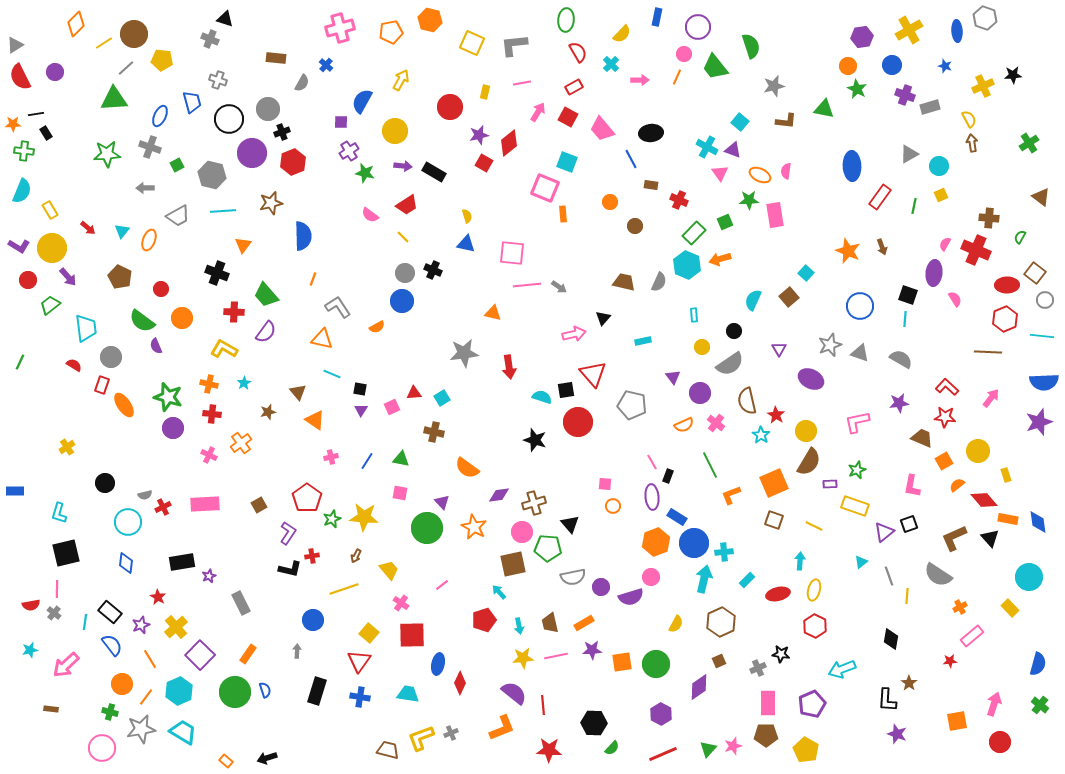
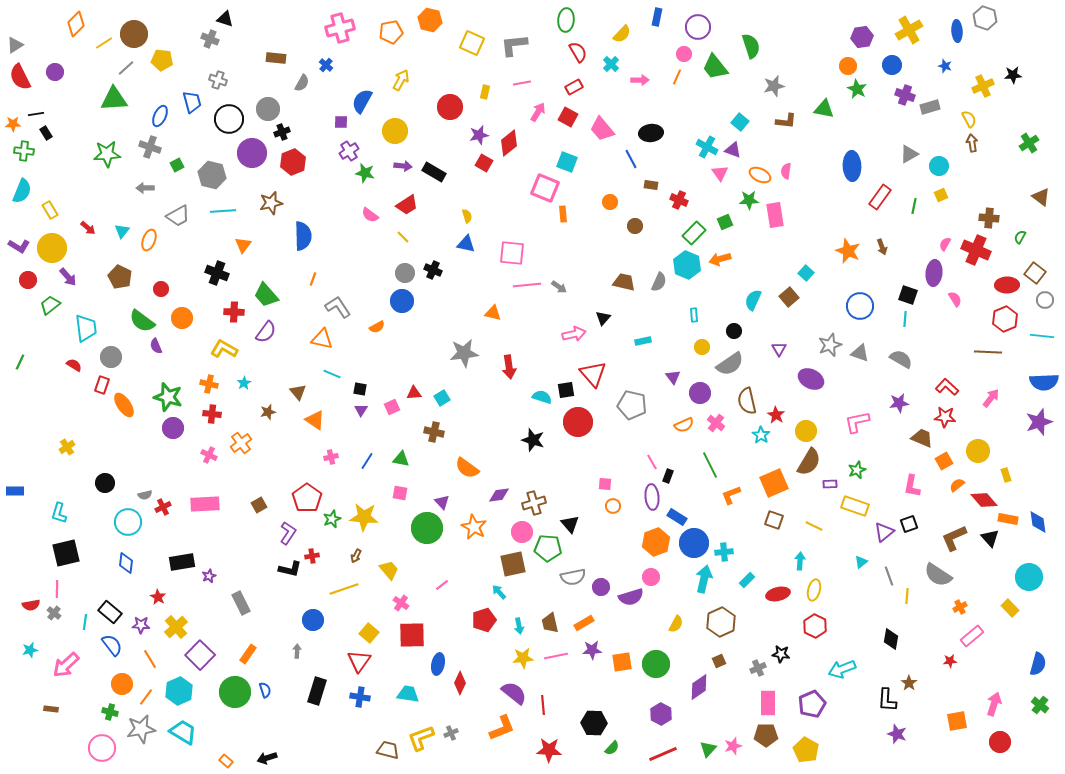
black star at (535, 440): moved 2 px left
purple star at (141, 625): rotated 24 degrees clockwise
